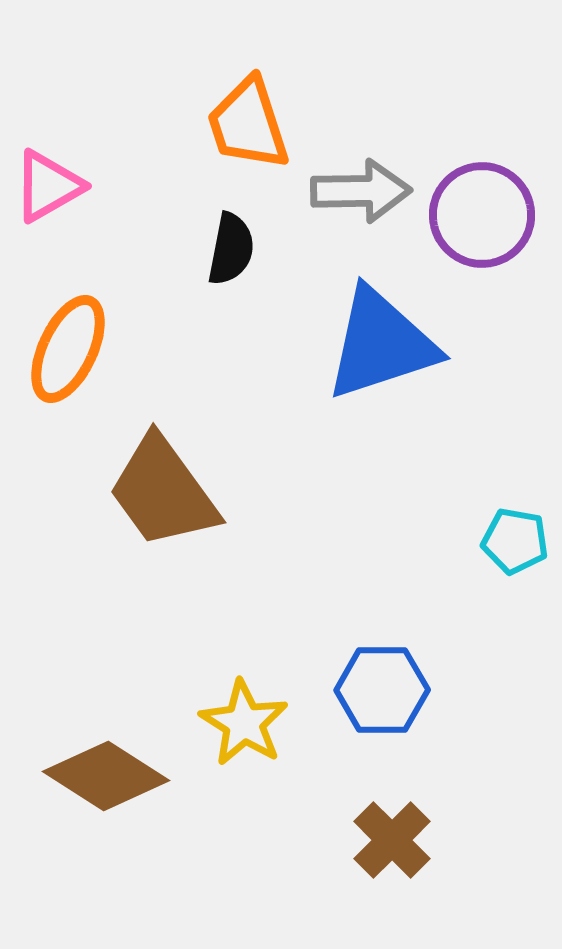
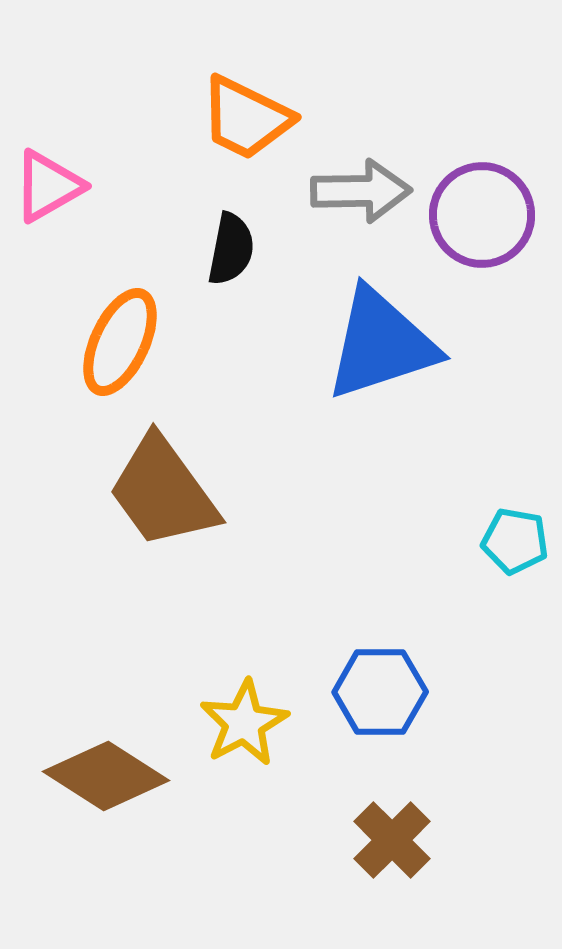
orange trapezoid: moved 2 px left, 6 px up; rotated 46 degrees counterclockwise
orange ellipse: moved 52 px right, 7 px up
blue hexagon: moved 2 px left, 2 px down
yellow star: rotated 12 degrees clockwise
